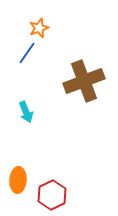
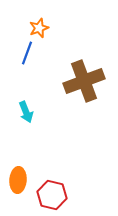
blue line: rotated 15 degrees counterclockwise
red hexagon: rotated 20 degrees counterclockwise
